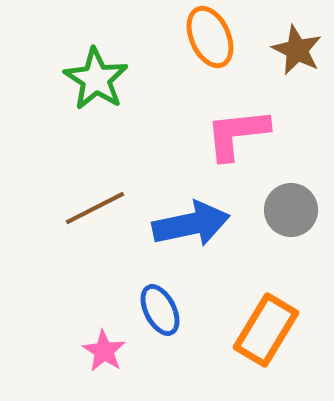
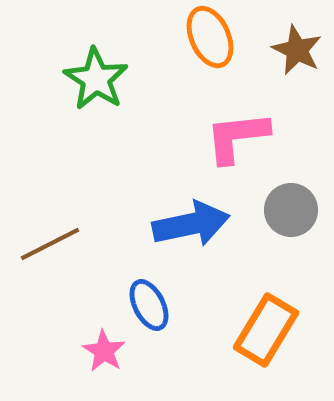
pink L-shape: moved 3 px down
brown line: moved 45 px left, 36 px down
blue ellipse: moved 11 px left, 5 px up
